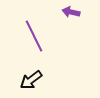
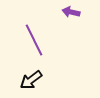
purple line: moved 4 px down
